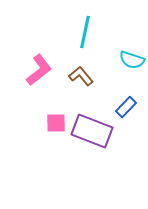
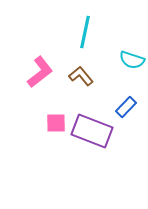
pink L-shape: moved 1 px right, 2 px down
